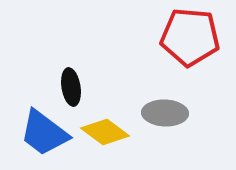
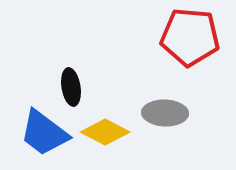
yellow diamond: rotated 9 degrees counterclockwise
